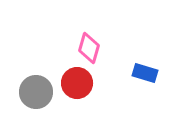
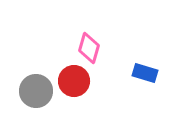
red circle: moved 3 px left, 2 px up
gray circle: moved 1 px up
